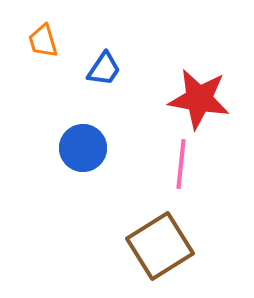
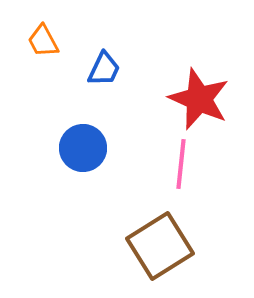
orange trapezoid: rotated 12 degrees counterclockwise
blue trapezoid: rotated 9 degrees counterclockwise
red star: rotated 14 degrees clockwise
